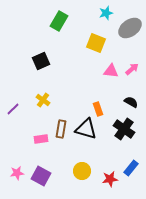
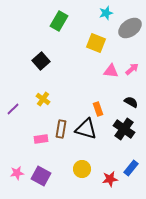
black square: rotated 18 degrees counterclockwise
yellow cross: moved 1 px up
yellow circle: moved 2 px up
